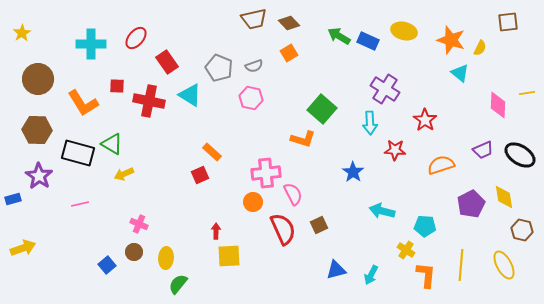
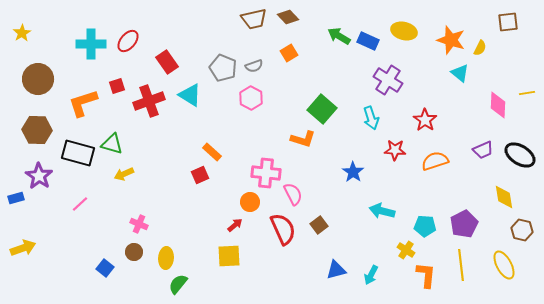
brown diamond at (289, 23): moved 1 px left, 6 px up
red ellipse at (136, 38): moved 8 px left, 3 px down
gray pentagon at (219, 68): moved 4 px right
red square at (117, 86): rotated 21 degrees counterclockwise
purple cross at (385, 89): moved 3 px right, 9 px up
pink hexagon at (251, 98): rotated 15 degrees clockwise
red cross at (149, 101): rotated 32 degrees counterclockwise
orange L-shape at (83, 103): rotated 104 degrees clockwise
cyan arrow at (370, 123): moved 1 px right, 5 px up; rotated 15 degrees counterclockwise
green triangle at (112, 144): rotated 15 degrees counterclockwise
orange semicircle at (441, 165): moved 6 px left, 4 px up
pink cross at (266, 173): rotated 12 degrees clockwise
blue rectangle at (13, 199): moved 3 px right, 1 px up
orange circle at (253, 202): moved 3 px left
pink line at (80, 204): rotated 30 degrees counterclockwise
purple pentagon at (471, 204): moved 7 px left, 20 px down
brown square at (319, 225): rotated 12 degrees counterclockwise
red arrow at (216, 231): moved 19 px right, 6 px up; rotated 49 degrees clockwise
blue square at (107, 265): moved 2 px left, 3 px down; rotated 12 degrees counterclockwise
yellow line at (461, 265): rotated 12 degrees counterclockwise
